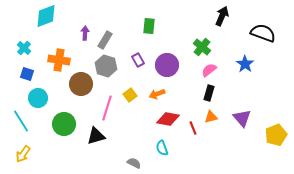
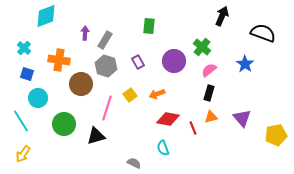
purple rectangle: moved 2 px down
purple circle: moved 7 px right, 4 px up
yellow pentagon: rotated 10 degrees clockwise
cyan semicircle: moved 1 px right
